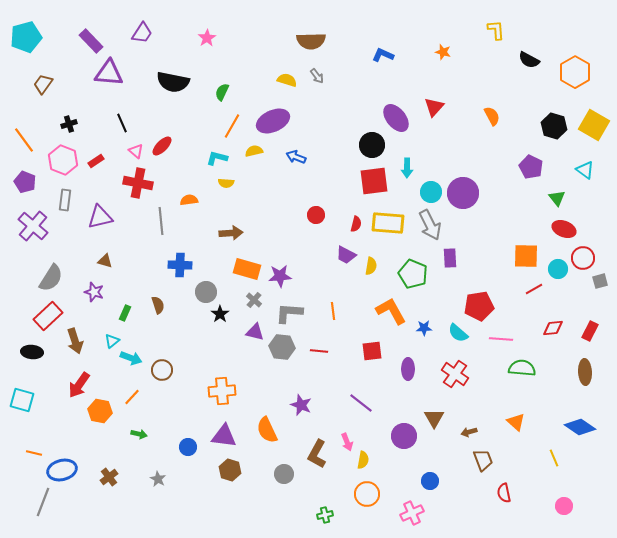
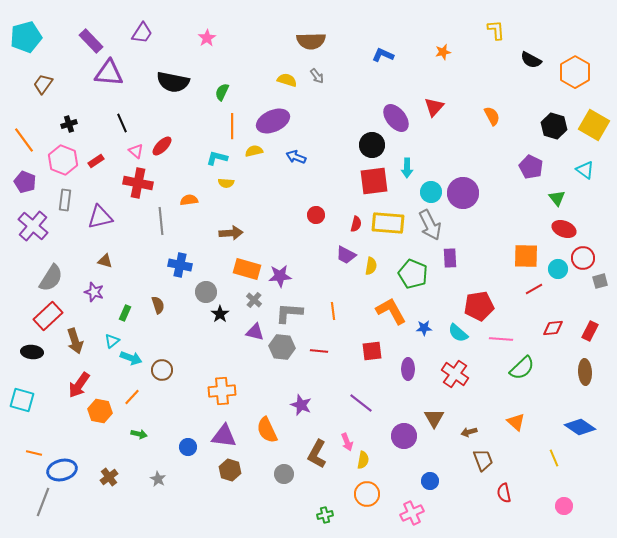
orange star at (443, 52): rotated 28 degrees counterclockwise
black semicircle at (529, 60): moved 2 px right
orange line at (232, 126): rotated 30 degrees counterclockwise
blue cross at (180, 265): rotated 10 degrees clockwise
green semicircle at (522, 368): rotated 132 degrees clockwise
